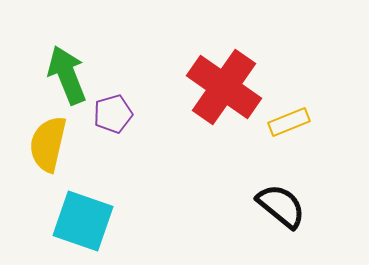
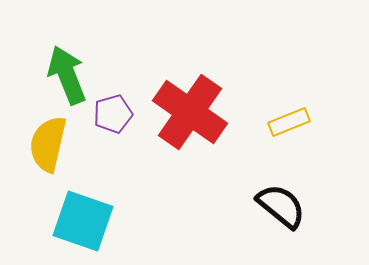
red cross: moved 34 px left, 25 px down
